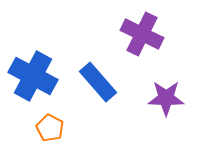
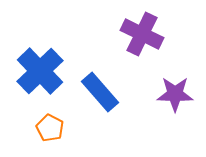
blue cross: moved 7 px right, 5 px up; rotated 18 degrees clockwise
blue rectangle: moved 2 px right, 10 px down
purple star: moved 9 px right, 4 px up
